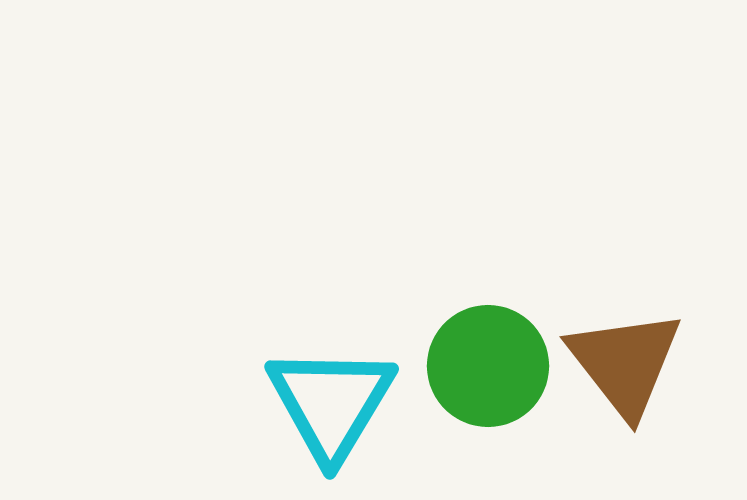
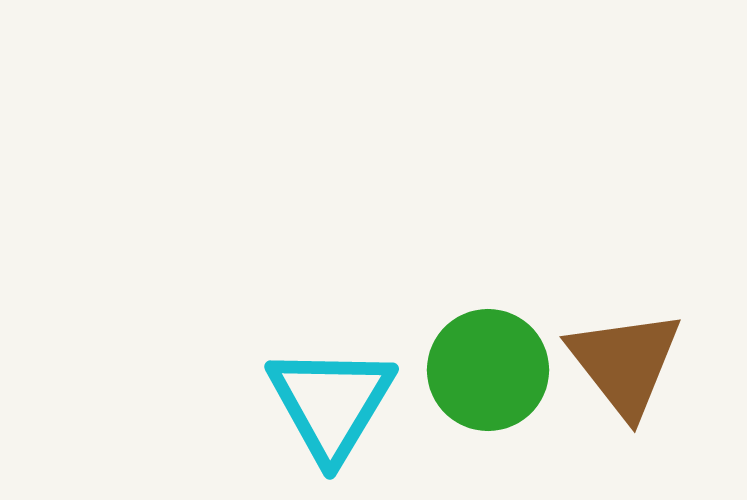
green circle: moved 4 px down
